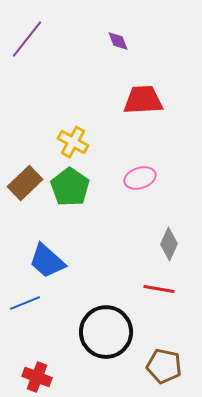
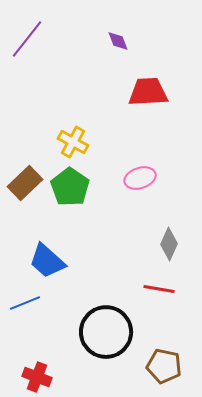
red trapezoid: moved 5 px right, 8 px up
